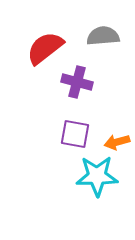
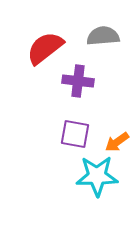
purple cross: moved 1 px right, 1 px up; rotated 8 degrees counterclockwise
orange arrow: rotated 20 degrees counterclockwise
